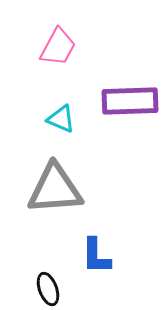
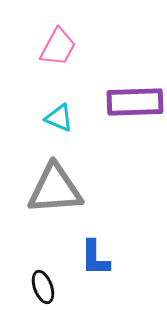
purple rectangle: moved 5 px right, 1 px down
cyan triangle: moved 2 px left, 1 px up
blue L-shape: moved 1 px left, 2 px down
black ellipse: moved 5 px left, 2 px up
